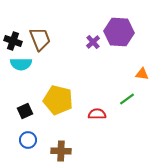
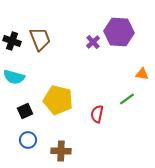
black cross: moved 1 px left
cyan semicircle: moved 7 px left, 13 px down; rotated 15 degrees clockwise
red semicircle: rotated 78 degrees counterclockwise
